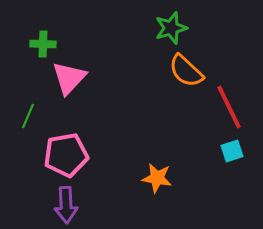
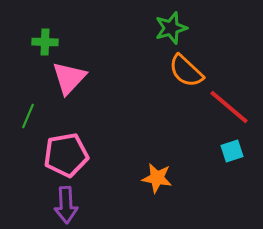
green cross: moved 2 px right, 2 px up
red line: rotated 24 degrees counterclockwise
